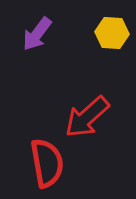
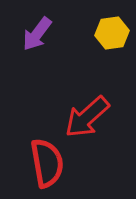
yellow hexagon: rotated 12 degrees counterclockwise
